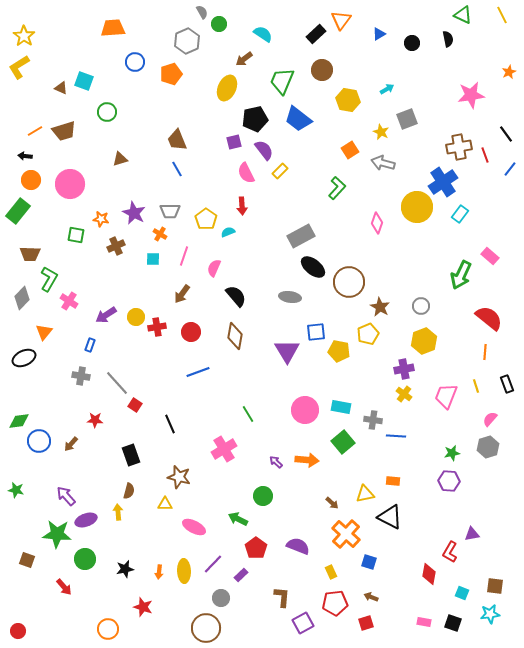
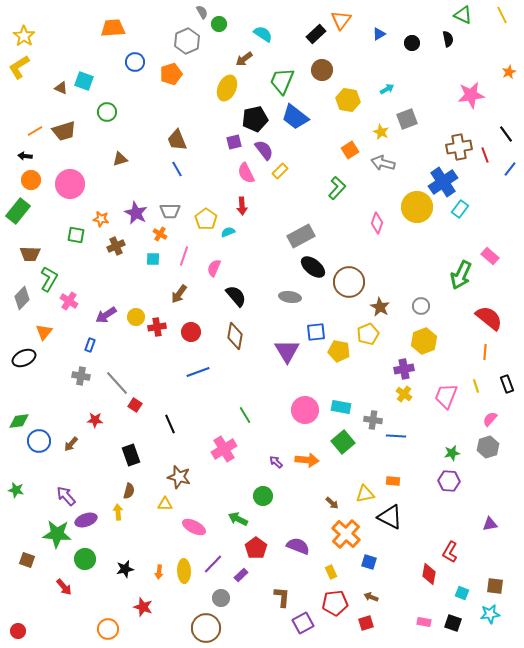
blue trapezoid at (298, 119): moved 3 px left, 2 px up
purple star at (134, 213): moved 2 px right
cyan rectangle at (460, 214): moved 5 px up
brown arrow at (182, 294): moved 3 px left
green line at (248, 414): moved 3 px left, 1 px down
purple triangle at (472, 534): moved 18 px right, 10 px up
